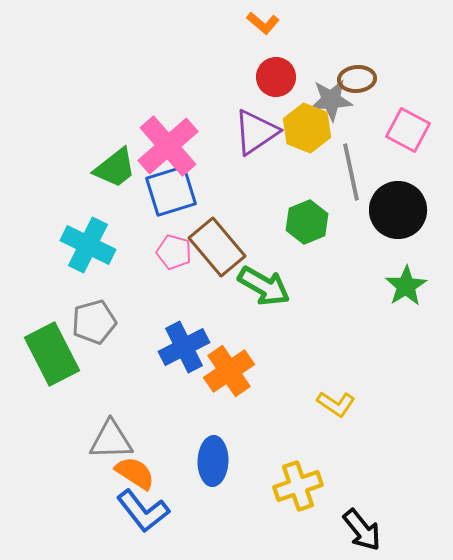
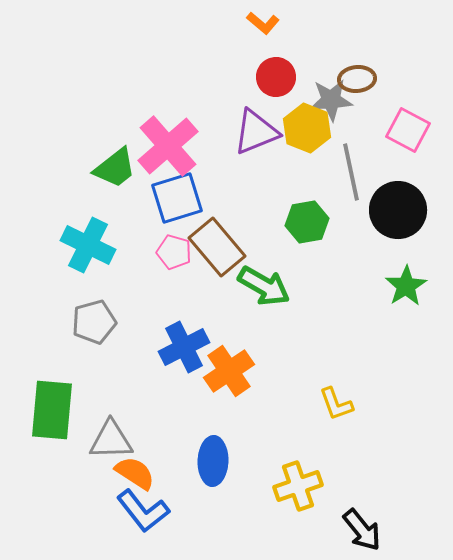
purple triangle: rotated 12 degrees clockwise
blue square: moved 6 px right, 7 px down
green hexagon: rotated 12 degrees clockwise
green rectangle: moved 56 px down; rotated 32 degrees clockwise
yellow L-shape: rotated 36 degrees clockwise
